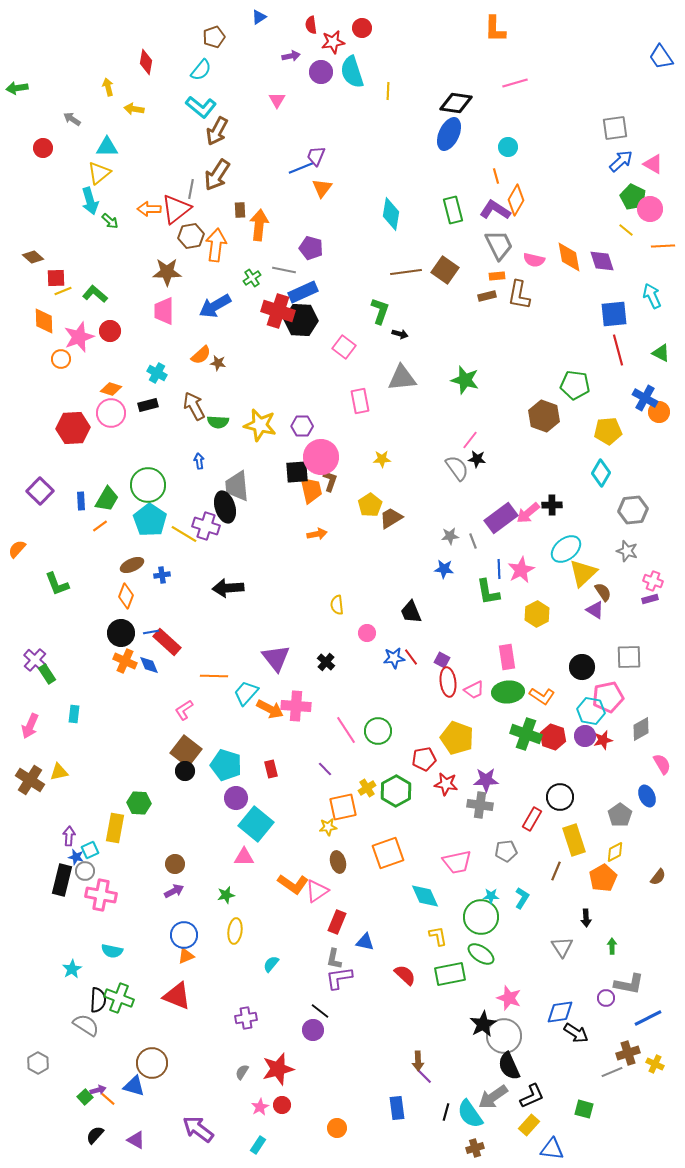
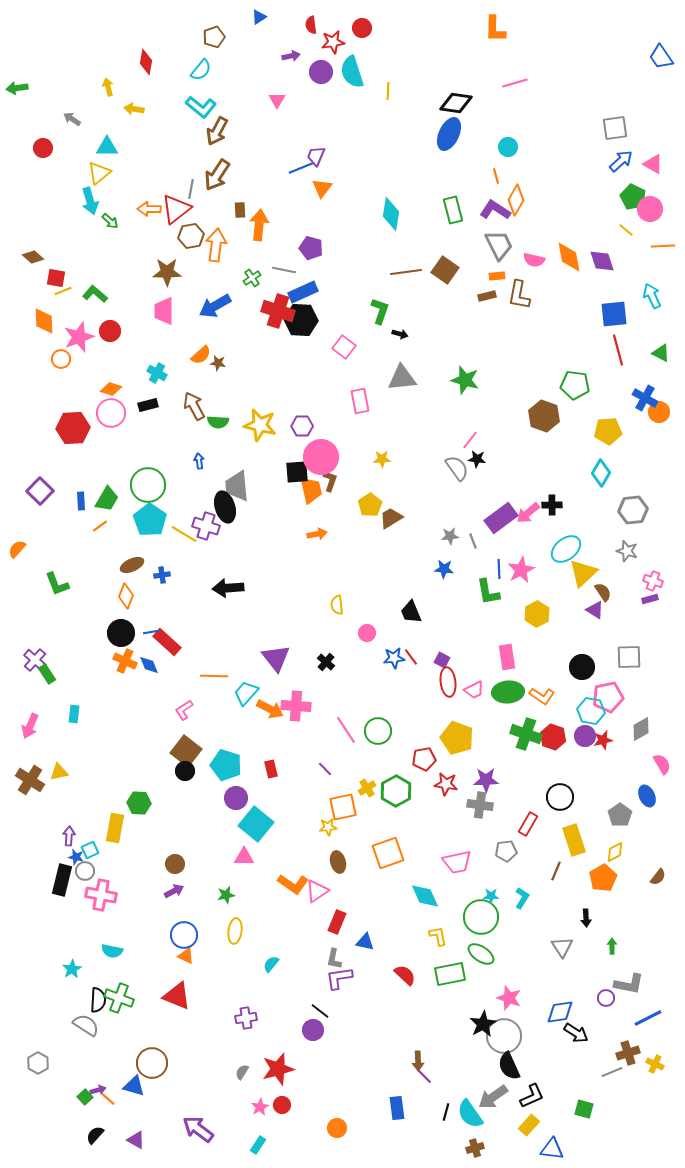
red square at (56, 278): rotated 12 degrees clockwise
red rectangle at (532, 819): moved 4 px left, 5 px down
orange triangle at (186, 956): rotated 48 degrees clockwise
